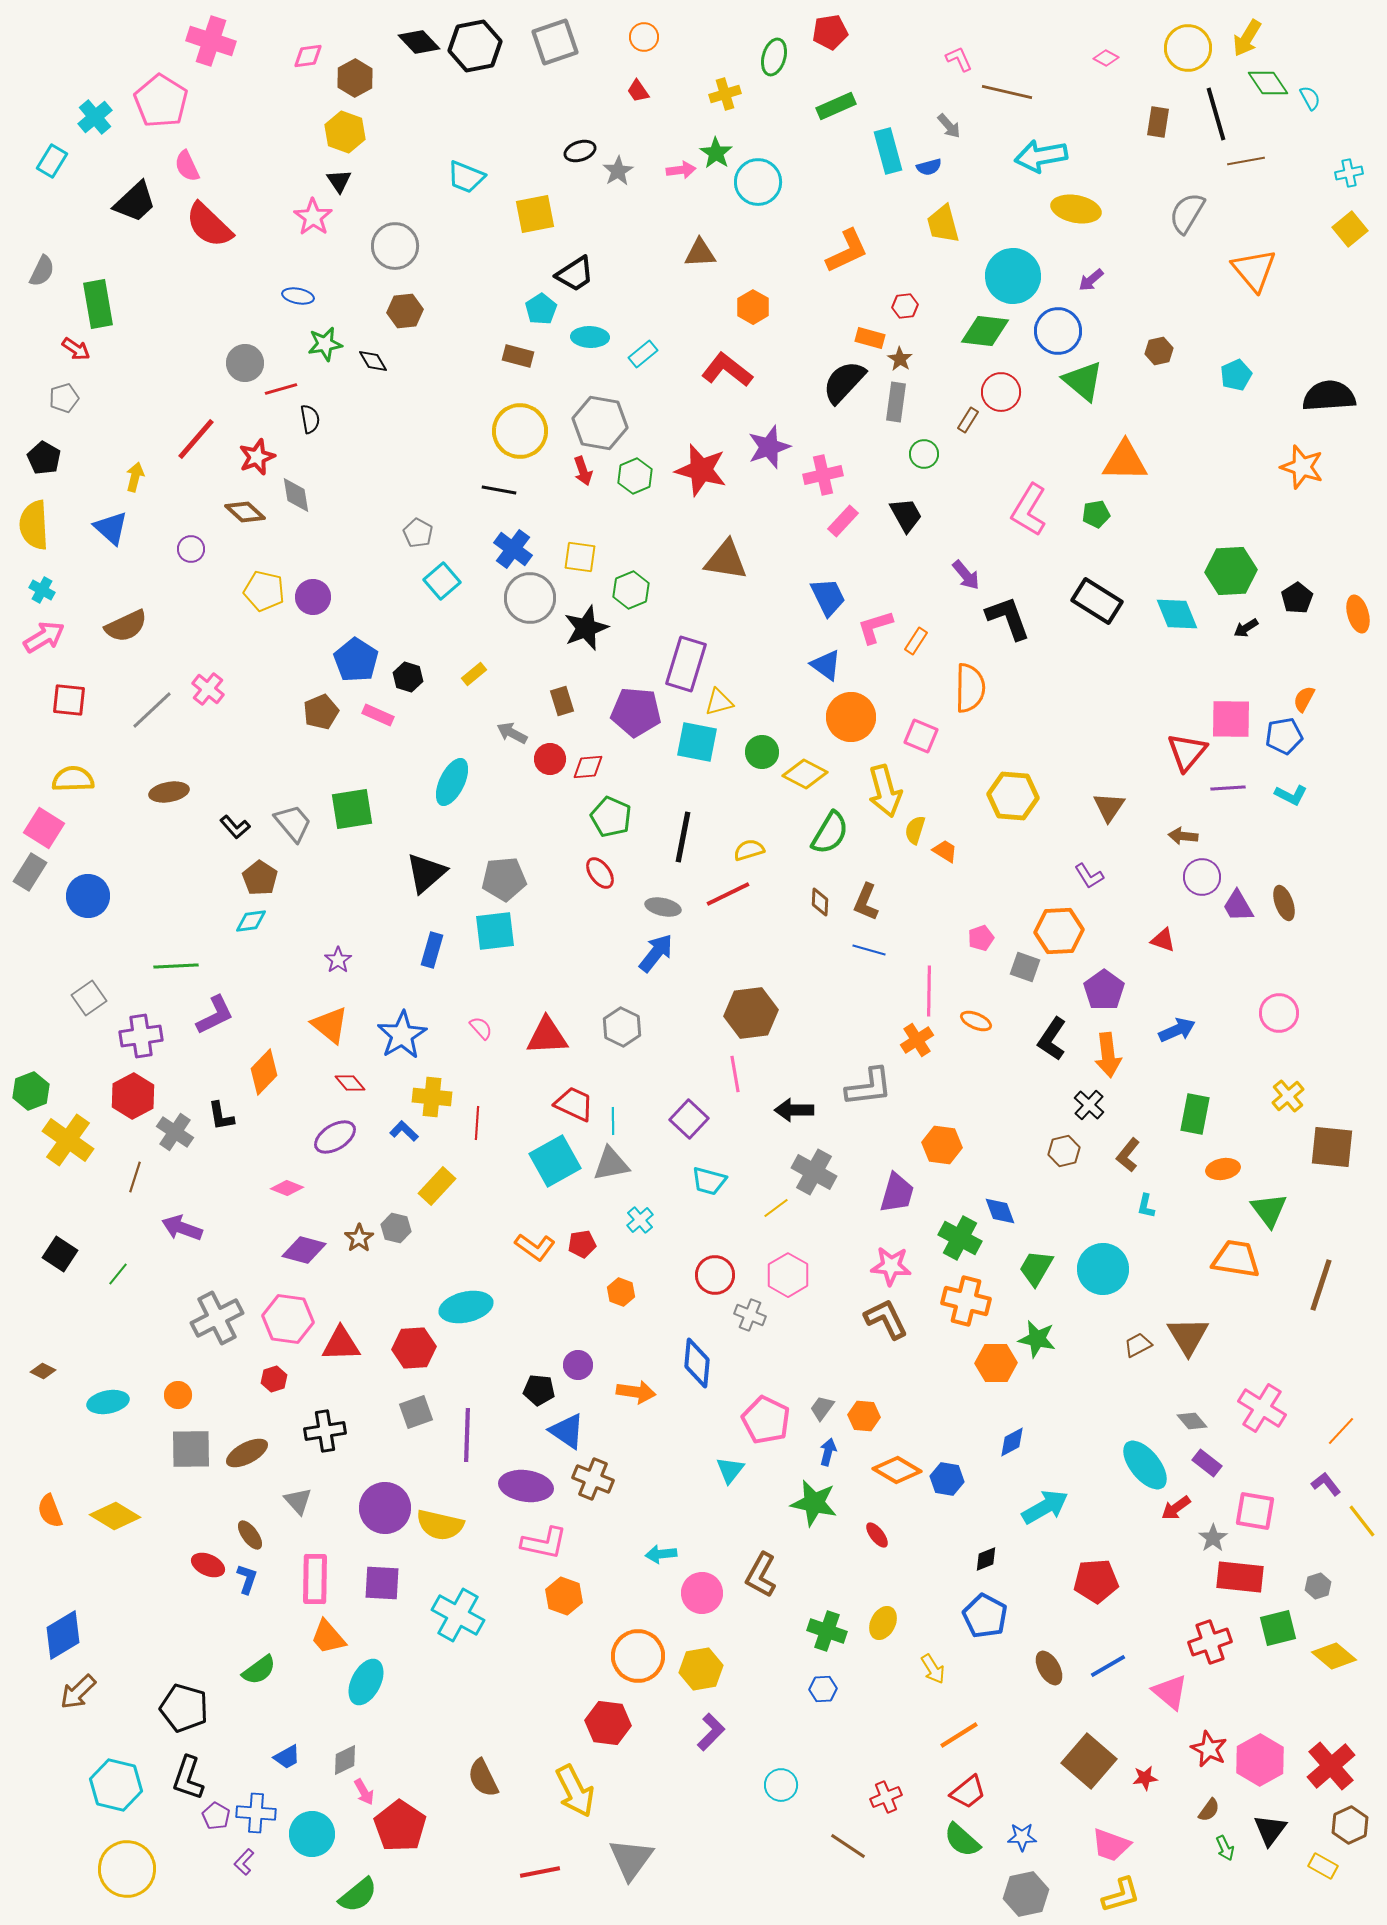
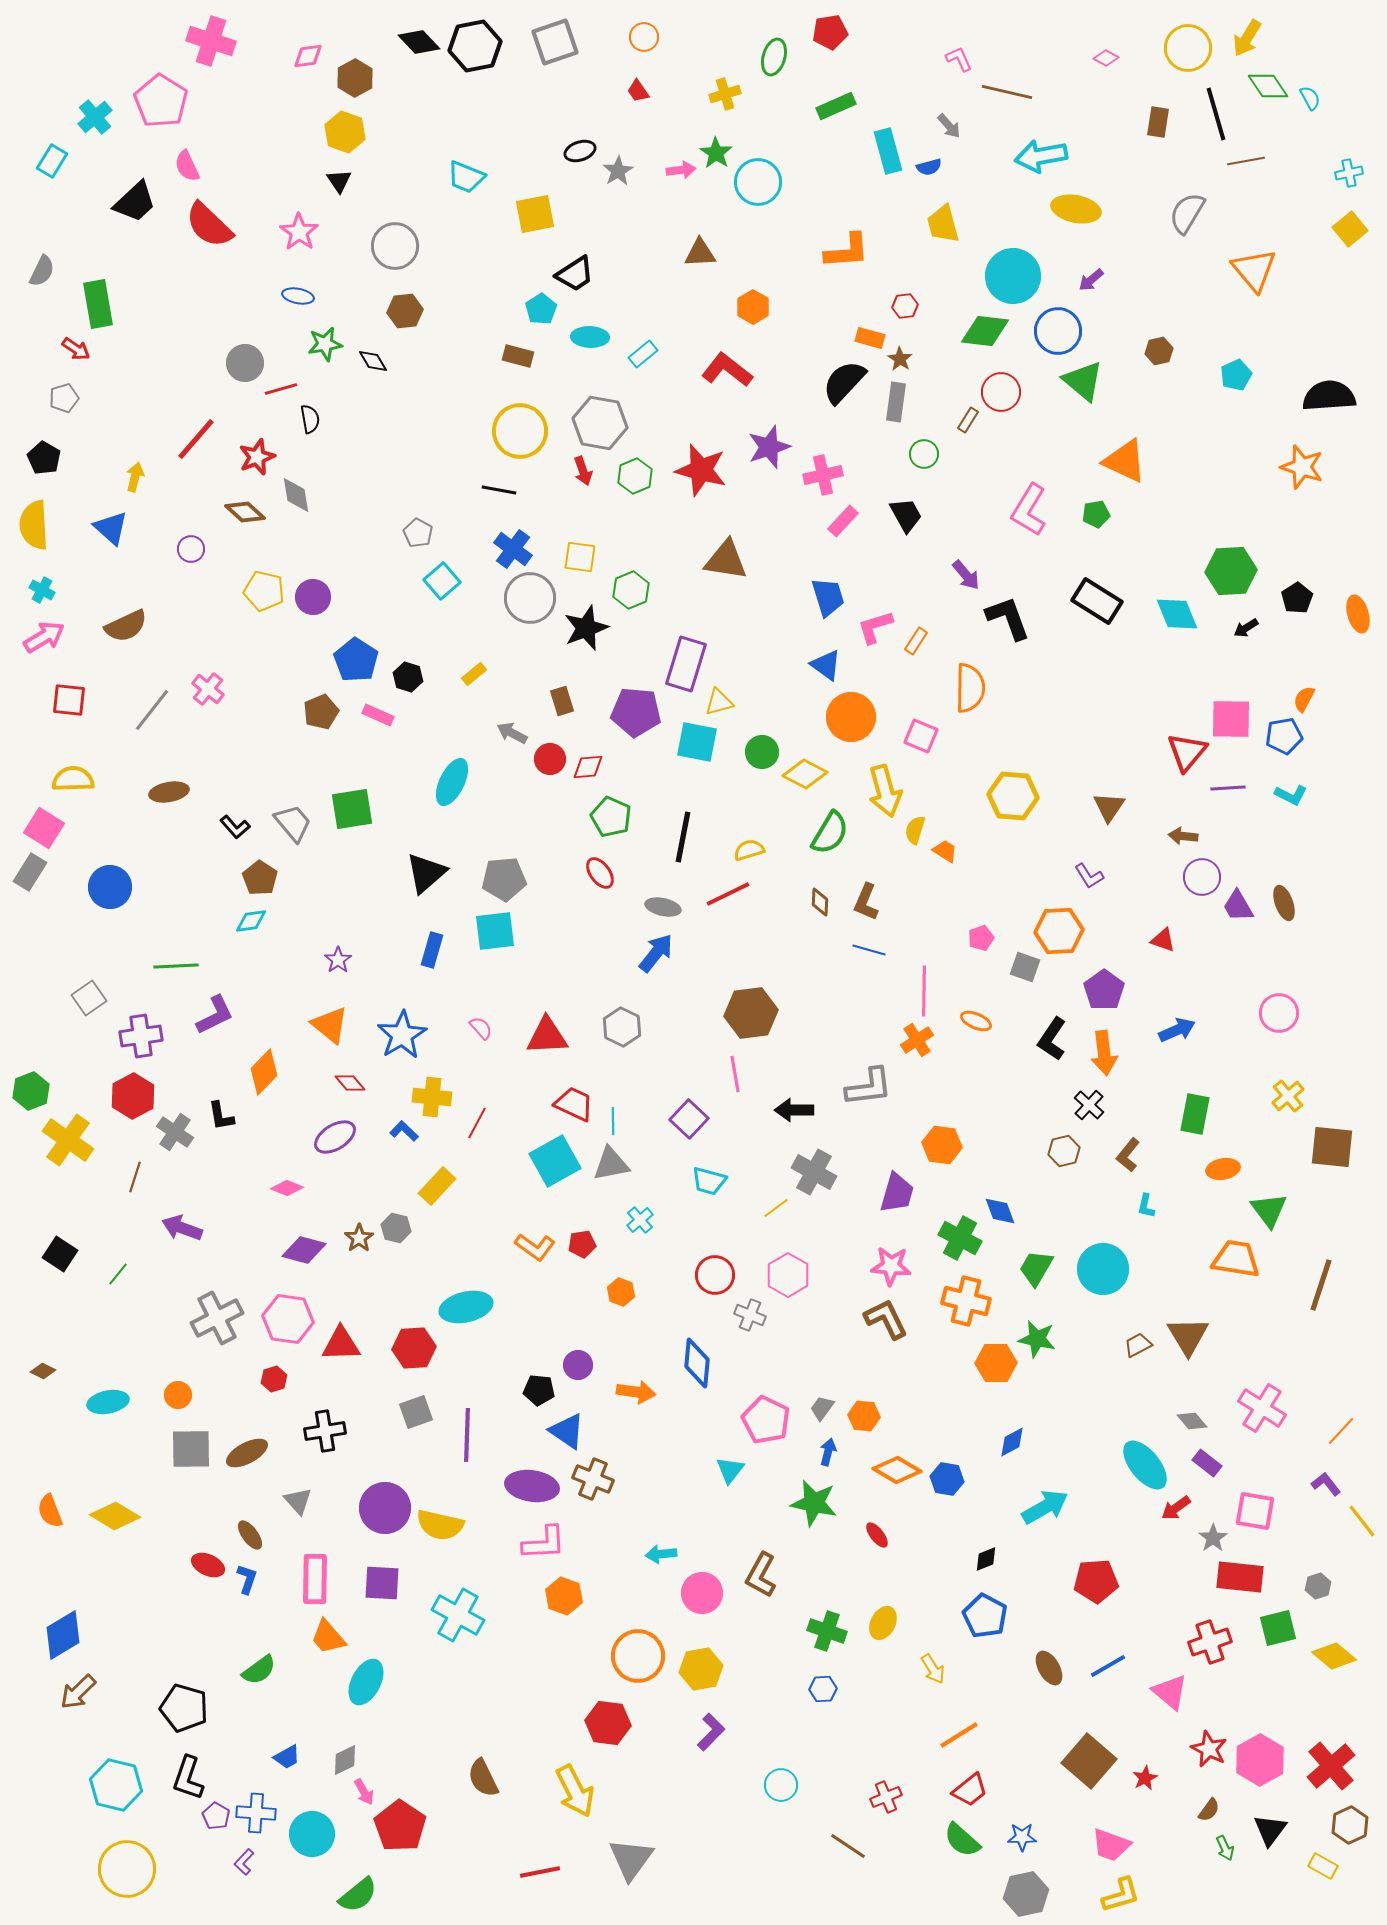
green diamond at (1268, 83): moved 3 px down
pink star at (313, 217): moved 14 px left, 15 px down
orange L-shape at (847, 251): rotated 21 degrees clockwise
orange triangle at (1125, 461): rotated 24 degrees clockwise
blue trapezoid at (828, 597): rotated 9 degrees clockwise
gray line at (152, 710): rotated 9 degrees counterclockwise
blue circle at (88, 896): moved 22 px right, 9 px up
pink line at (929, 991): moved 5 px left
orange arrow at (1108, 1055): moved 4 px left, 2 px up
red line at (477, 1123): rotated 24 degrees clockwise
purple ellipse at (526, 1486): moved 6 px right
pink L-shape at (544, 1543): rotated 15 degrees counterclockwise
red star at (1145, 1778): rotated 20 degrees counterclockwise
red trapezoid at (968, 1792): moved 2 px right, 2 px up
